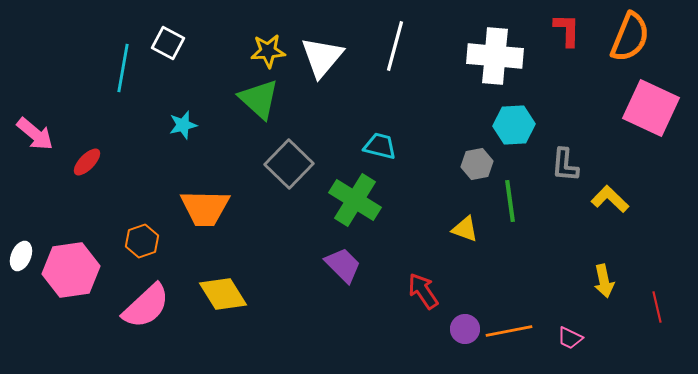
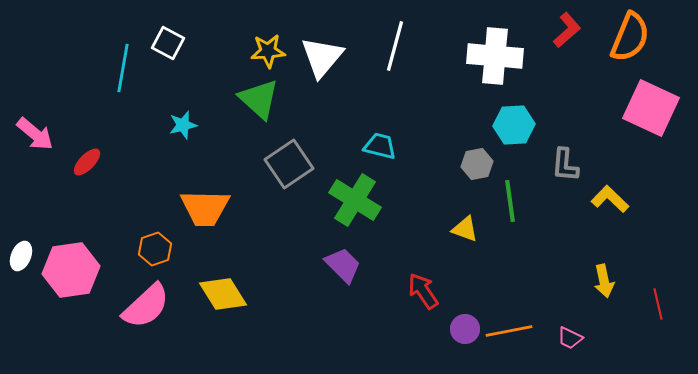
red L-shape: rotated 48 degrees clockwise
gray square: rotated 12 degrees clockwise
orange hexagon: moved 13 px right, 8 px down
red line: moved 1 px right, 3 px up
